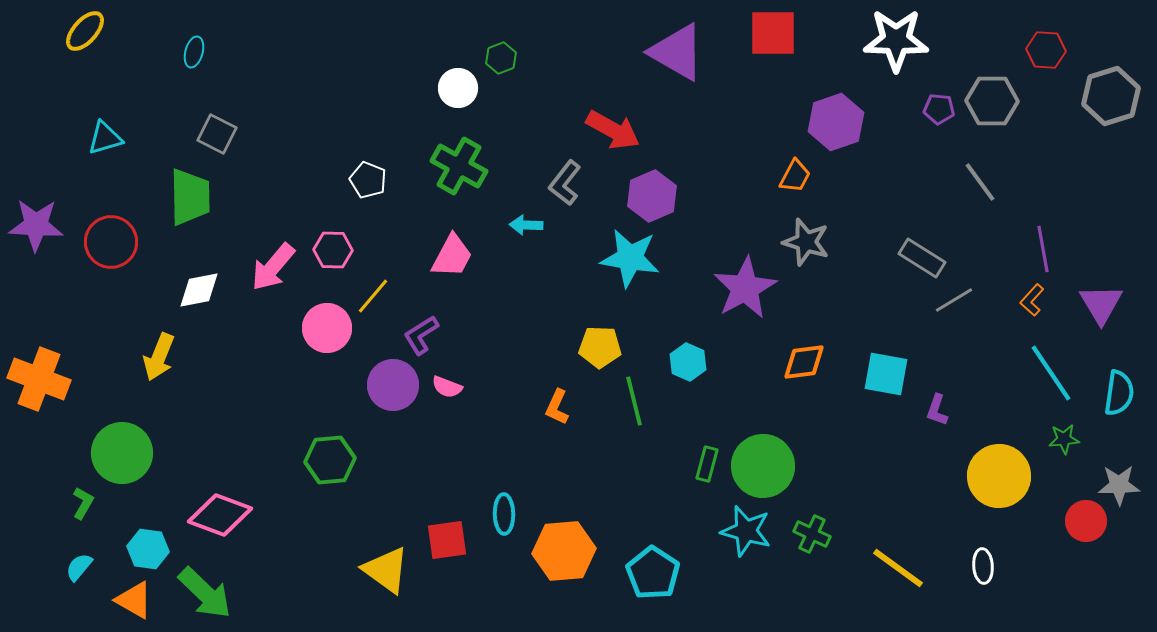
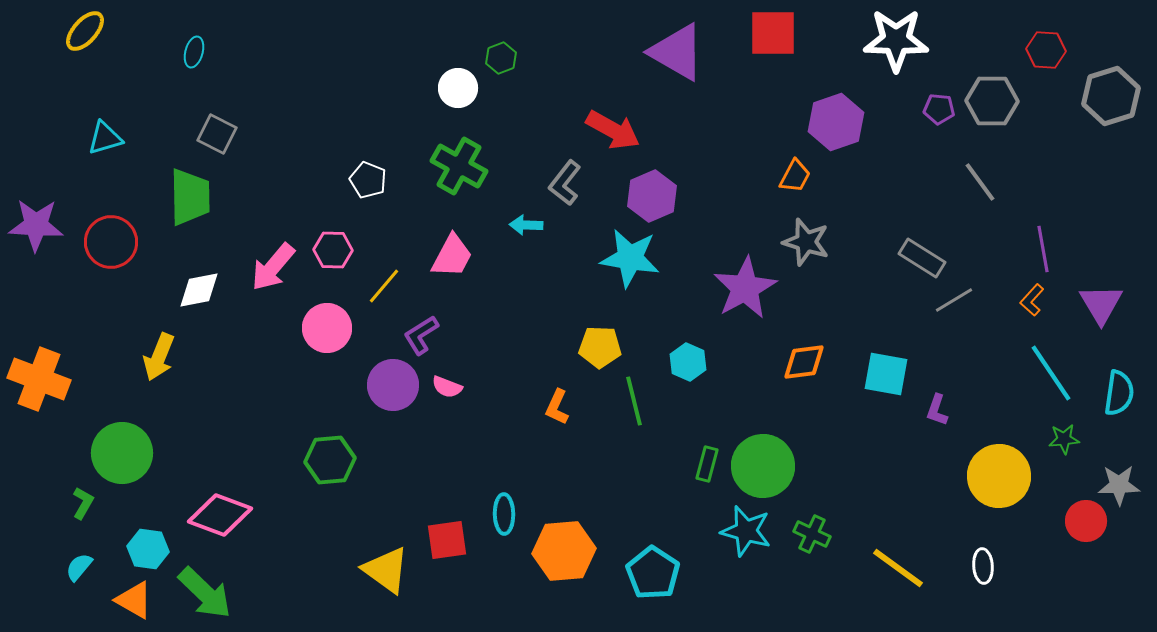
yellow line at (373, 296): moved 11 px right, 10 px up
